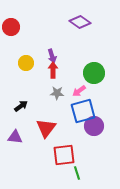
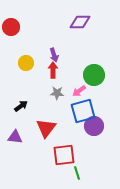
purple diamond: rotated 35 degrees counterclockwise
purple arrow: moved 2 px right, 1 px up
green circle: moved 2 px down
